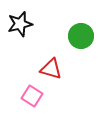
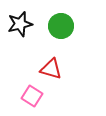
green circle: moved 20 px left, 10 px up
